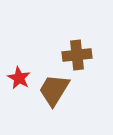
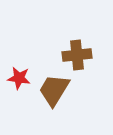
red star: rotated 20 degrees counterclockwise
